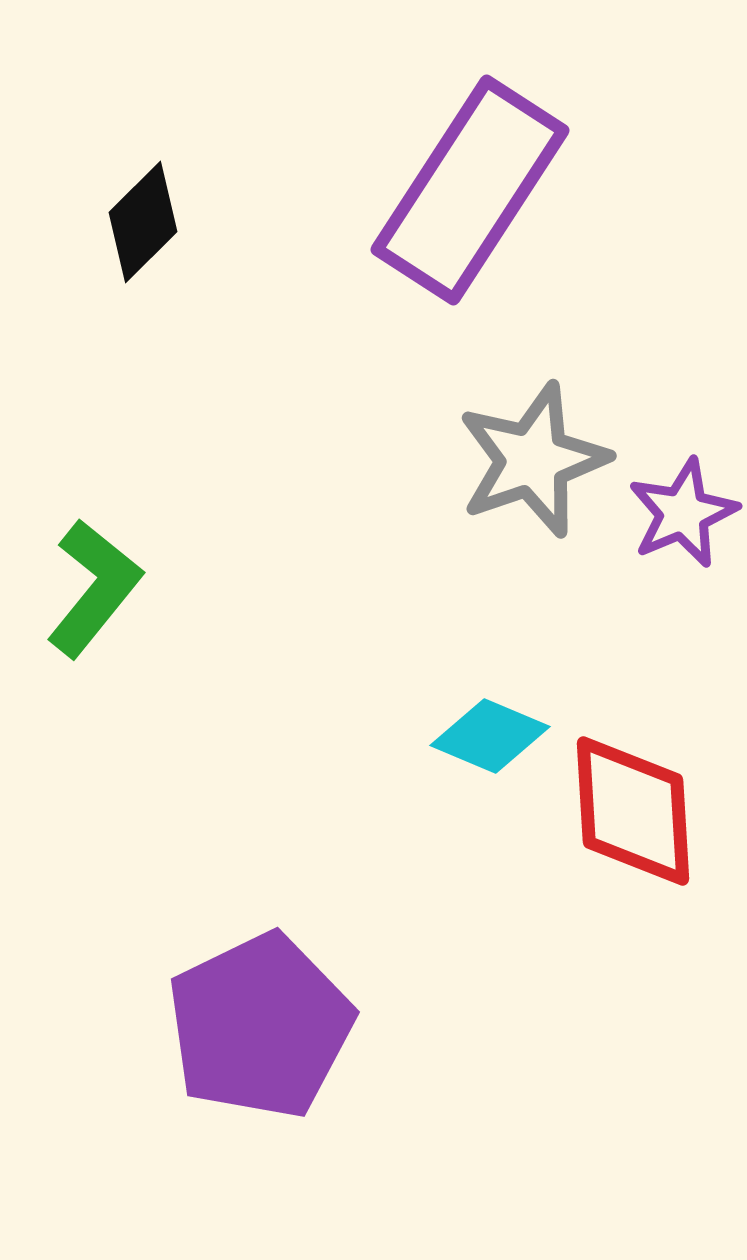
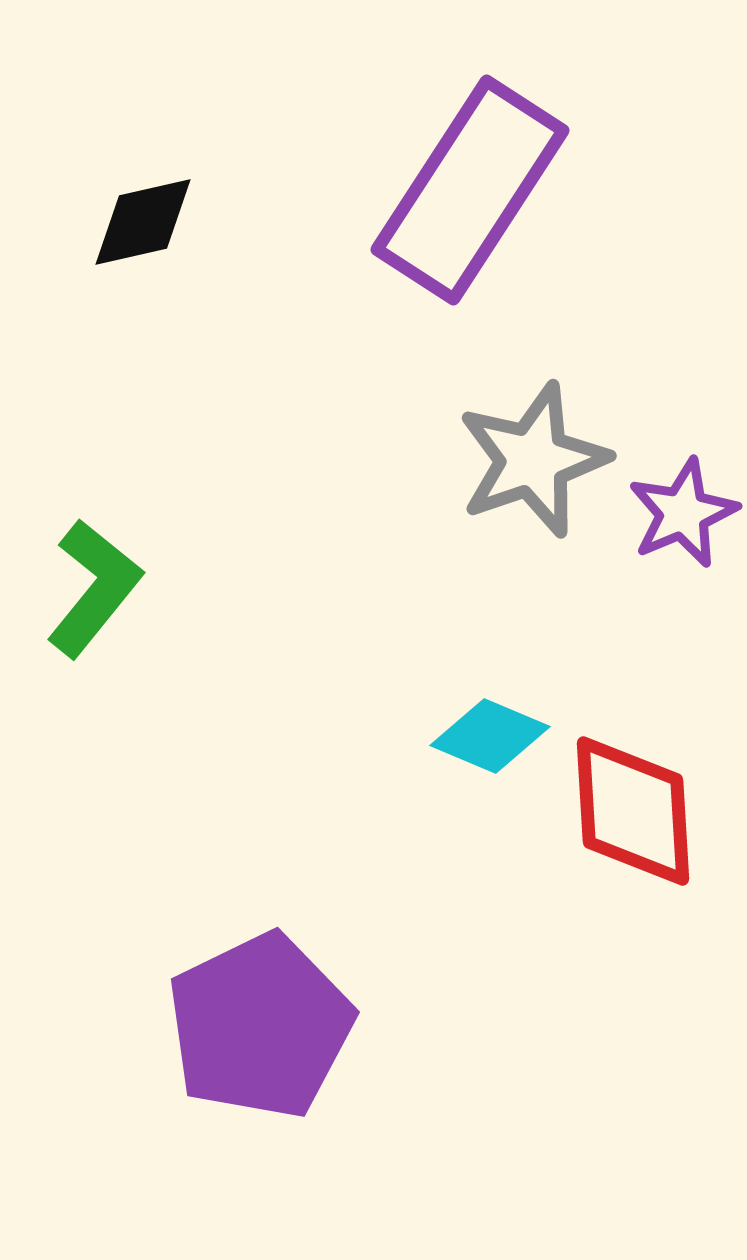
black diamond: rotated 32 degrees clockwise
